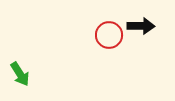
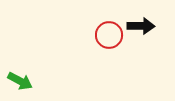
green arrow: moved 7 px down; rotated 30 degrees counterclockwise
